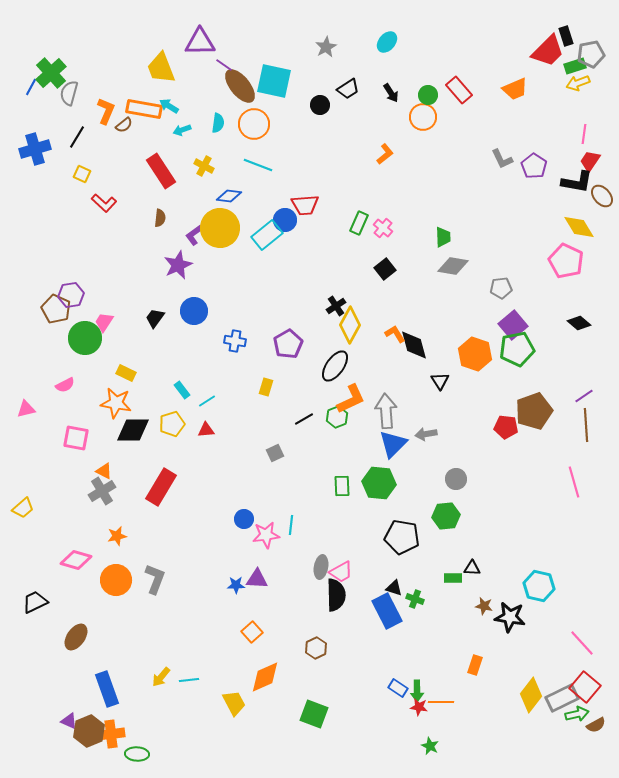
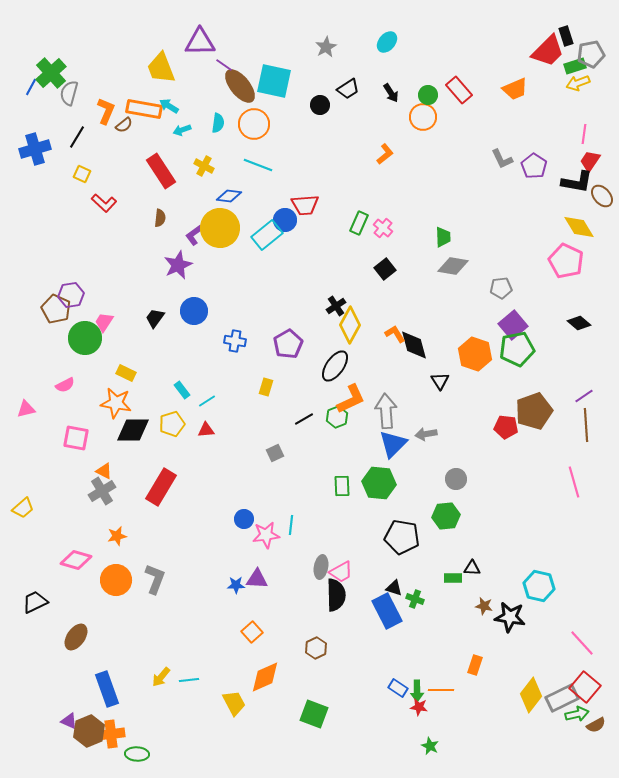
orange line at (441, 702): moved 12 px up
